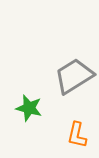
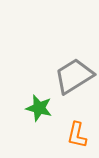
green star: moved 10 px right
